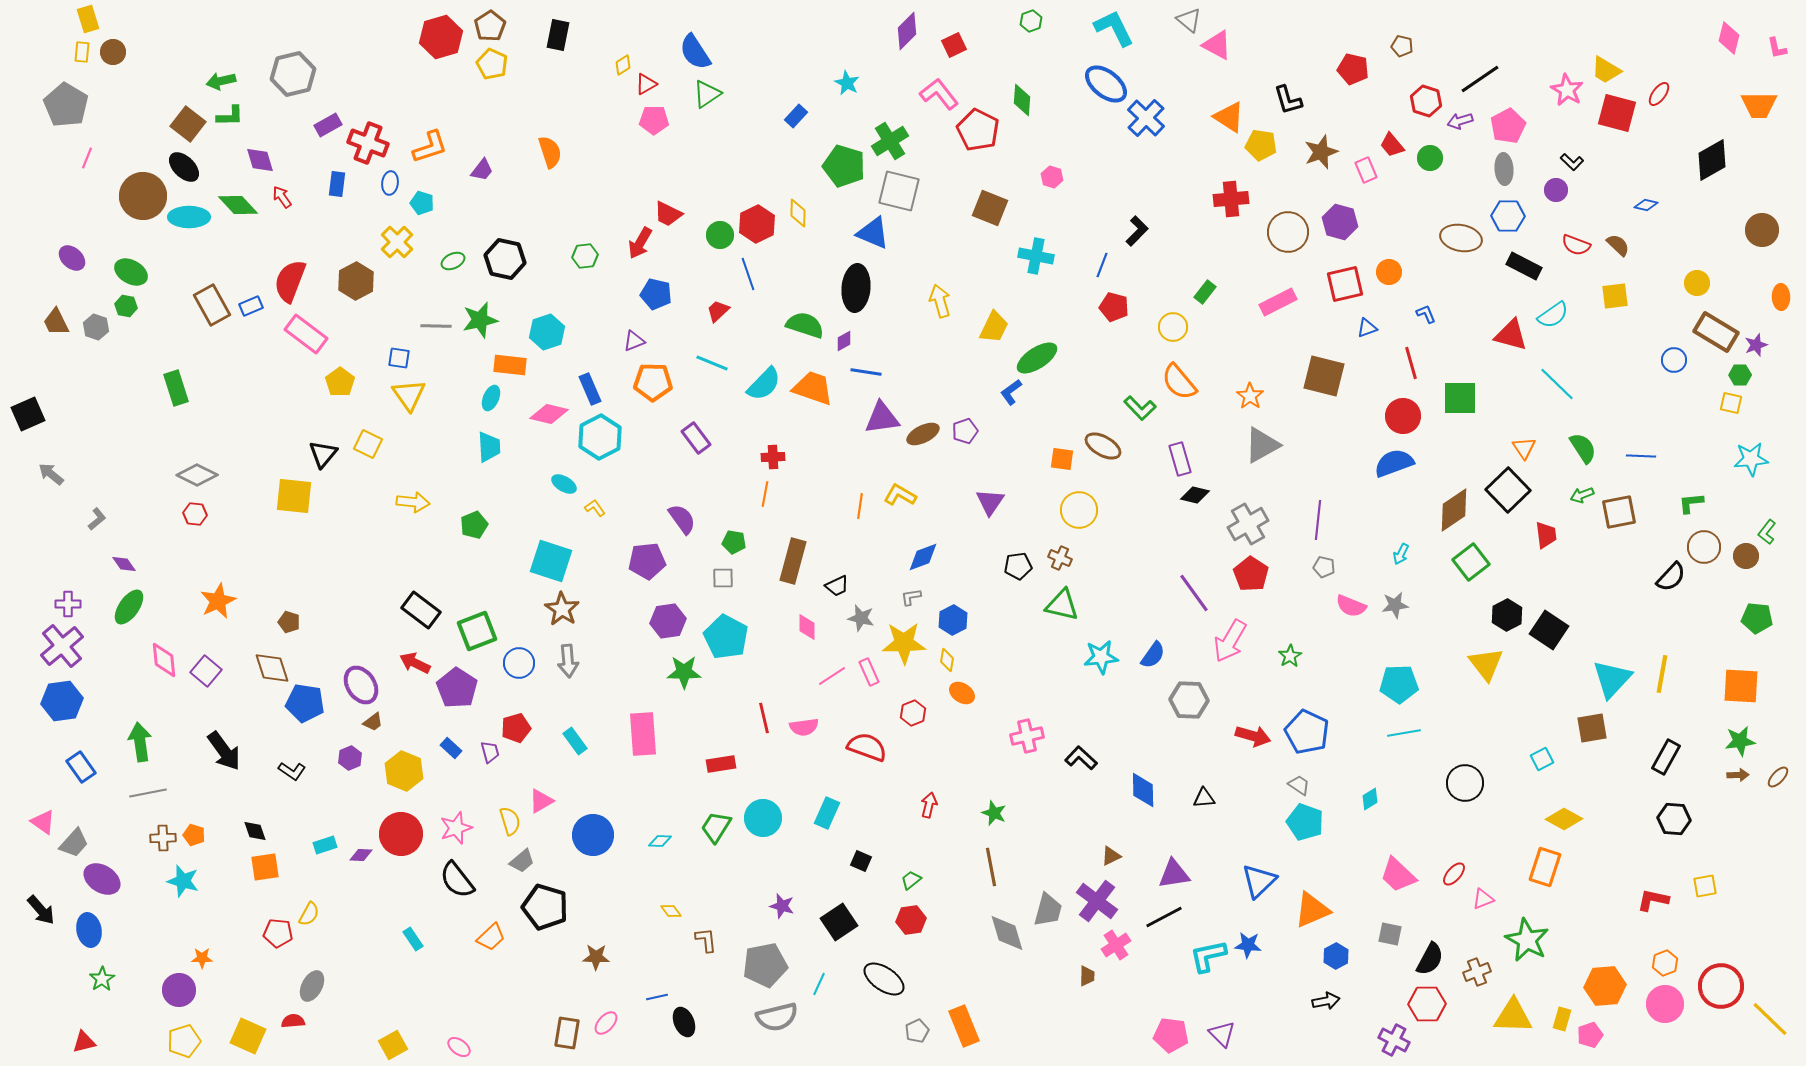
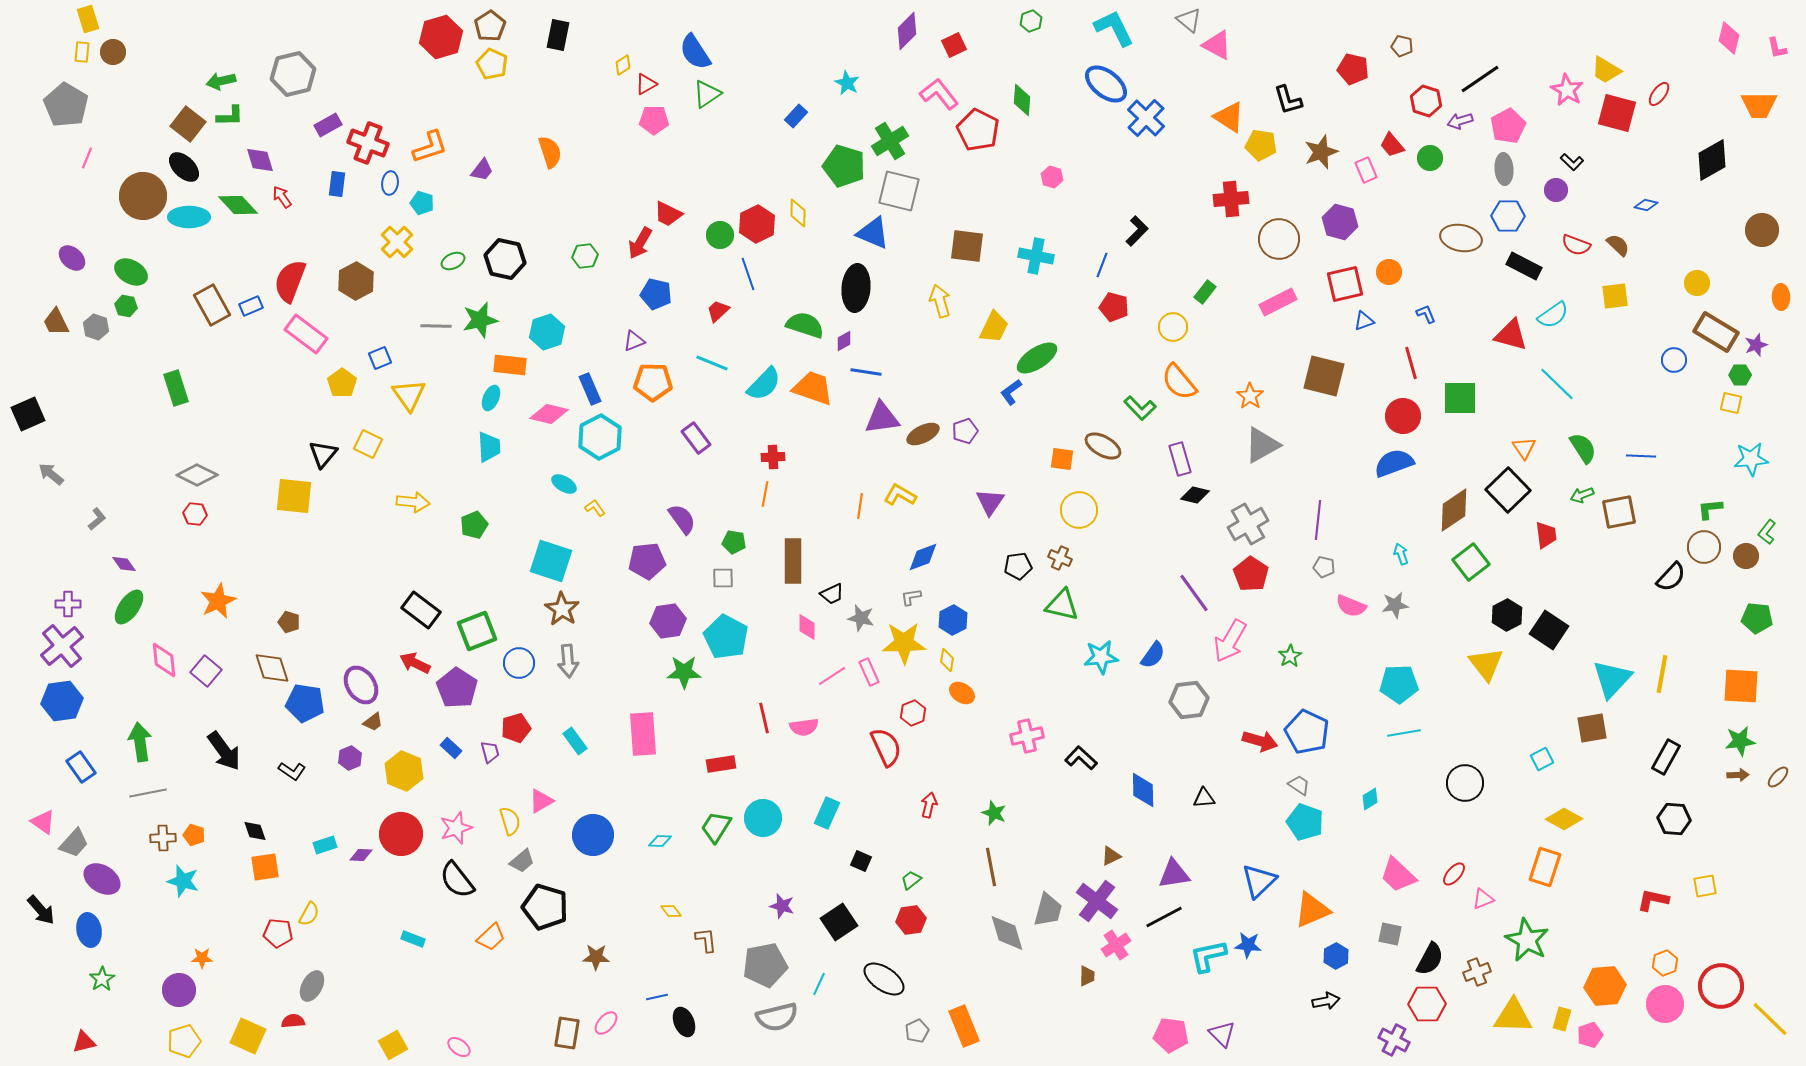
brown square at (990, 208): moved 23 px left, 38 px down; rotated 15 degrees counterclockwise
brown circle at (1288, 232): moved 9 px left, 7 px down
blue triangle at (1367, 328): moved 3 px left, 7 px up
blue square at (399, 358): moved 19 px left; rotated 30 degrees counterclockwise
yellow pentagon at (340, 382): moved 2 px right, 1 px down
green L-shape at (1691, 503): moved 19 px right, 6 px down
cyan arrow at (1401, 554): rotated 135 degrees clockwise
brown rectangle at (793, 561): rotated 15 degrees counterclockwise
black trapezoid at (837, 586): moved 5 px left, 8 px down
gray hexagon at (1189, 700): rotated 9 degrees counterclockwise
red arrow at (1253, 736): moved 7 px right, 5 px down
red semicircle at (867, 747): moved 19 px right; rotated 45 degrees clockwise
cyan rectangle at (413, 939): rotated 35 degrees counterclockwise
